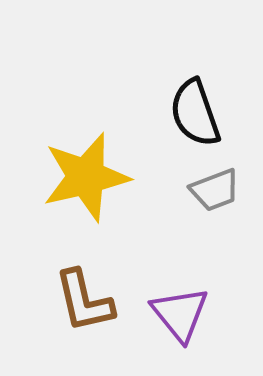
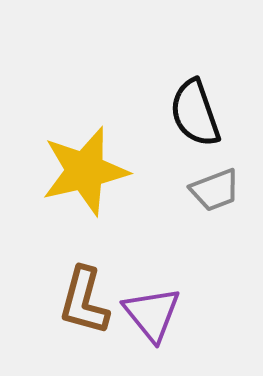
yellow star: moved 1 px left, 6 px up
brown L-shape: rotated 28 degrees clockwise
purple triangle: moved 28 px left
